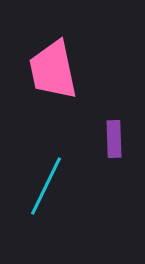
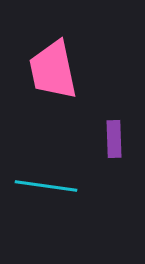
cyan line: rotated 72 degrees clockwise
